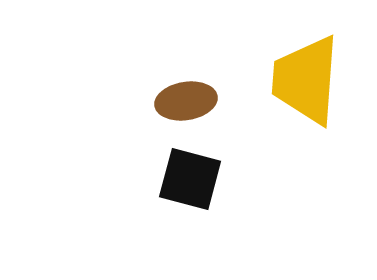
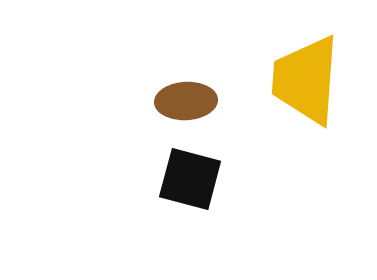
brown ellipse: rotated 6 degrees clockwise
